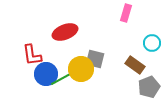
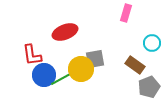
gray square: rotated 24 degrees counterclockwise
blue circle: moved 2 px left, 1 px down
